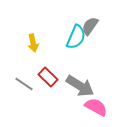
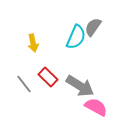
gray semicircle: moved 3 px right, 1 px down
gray line: rotated 18 degrees clockwise
